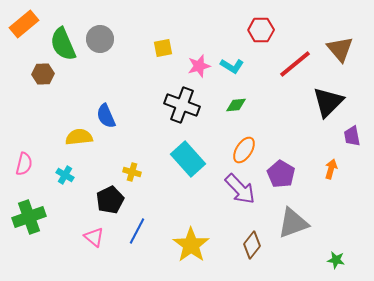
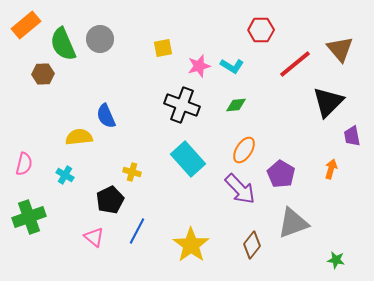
orange rectangle: moved 2 px right, 1 px down
